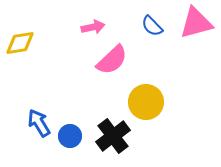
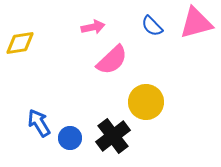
blue circle: moved 2 px down
